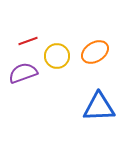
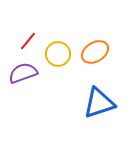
red line: rotated 30 degrees counterclockwise
yellow circle: moved 1 px right, 2 px up
blue triangle: moved 4 px up; rotated 16 degrees counterclockwise
